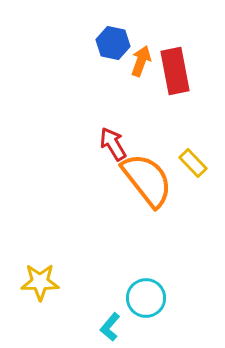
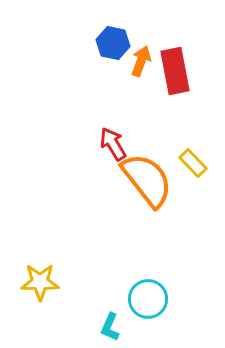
cyan circle: moved 2 px right, 1 px down
cyan L-shape: rotated 16 degrees counterclockwise
